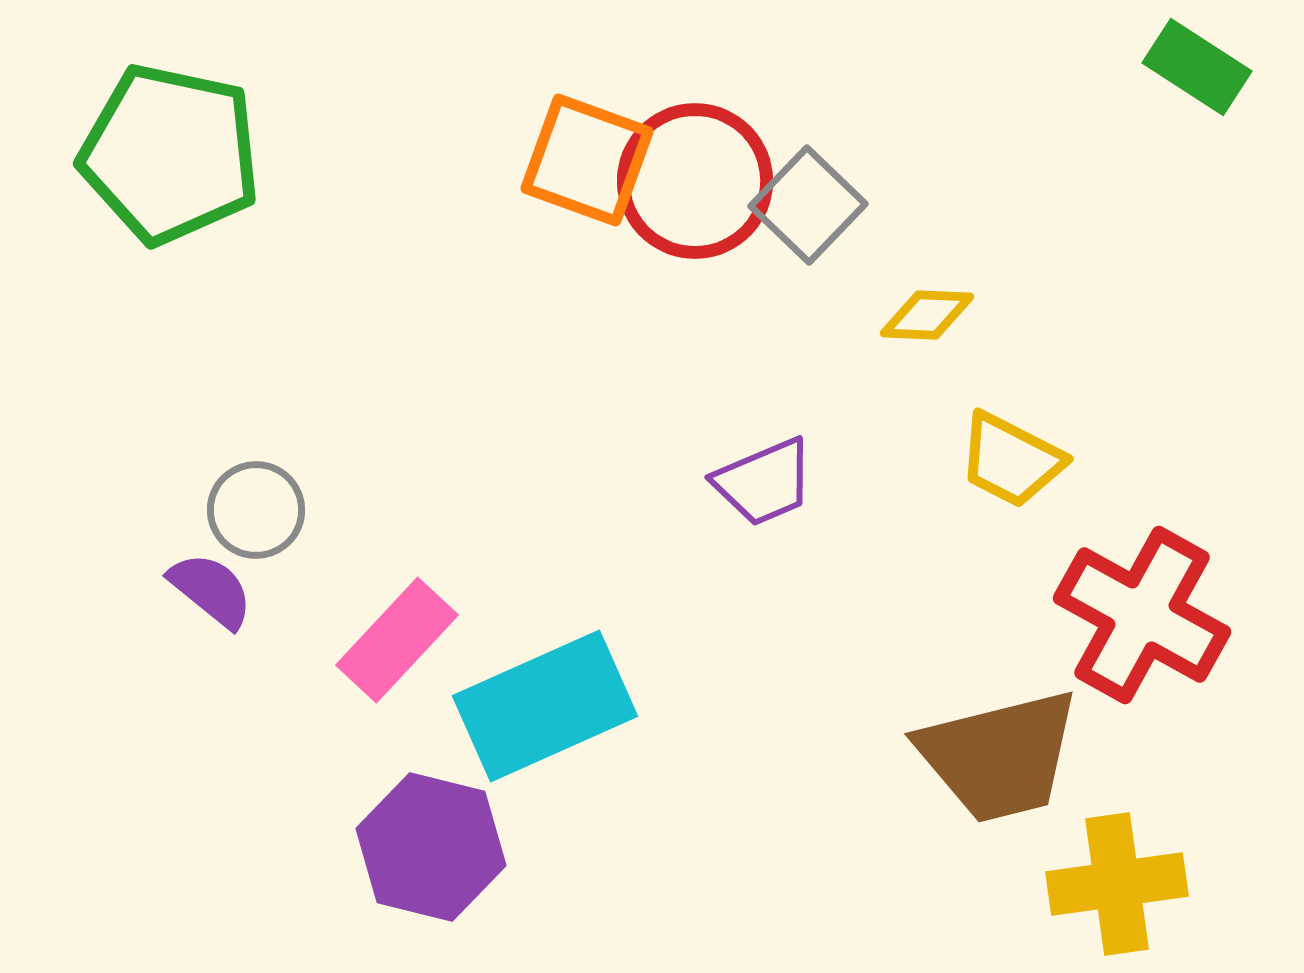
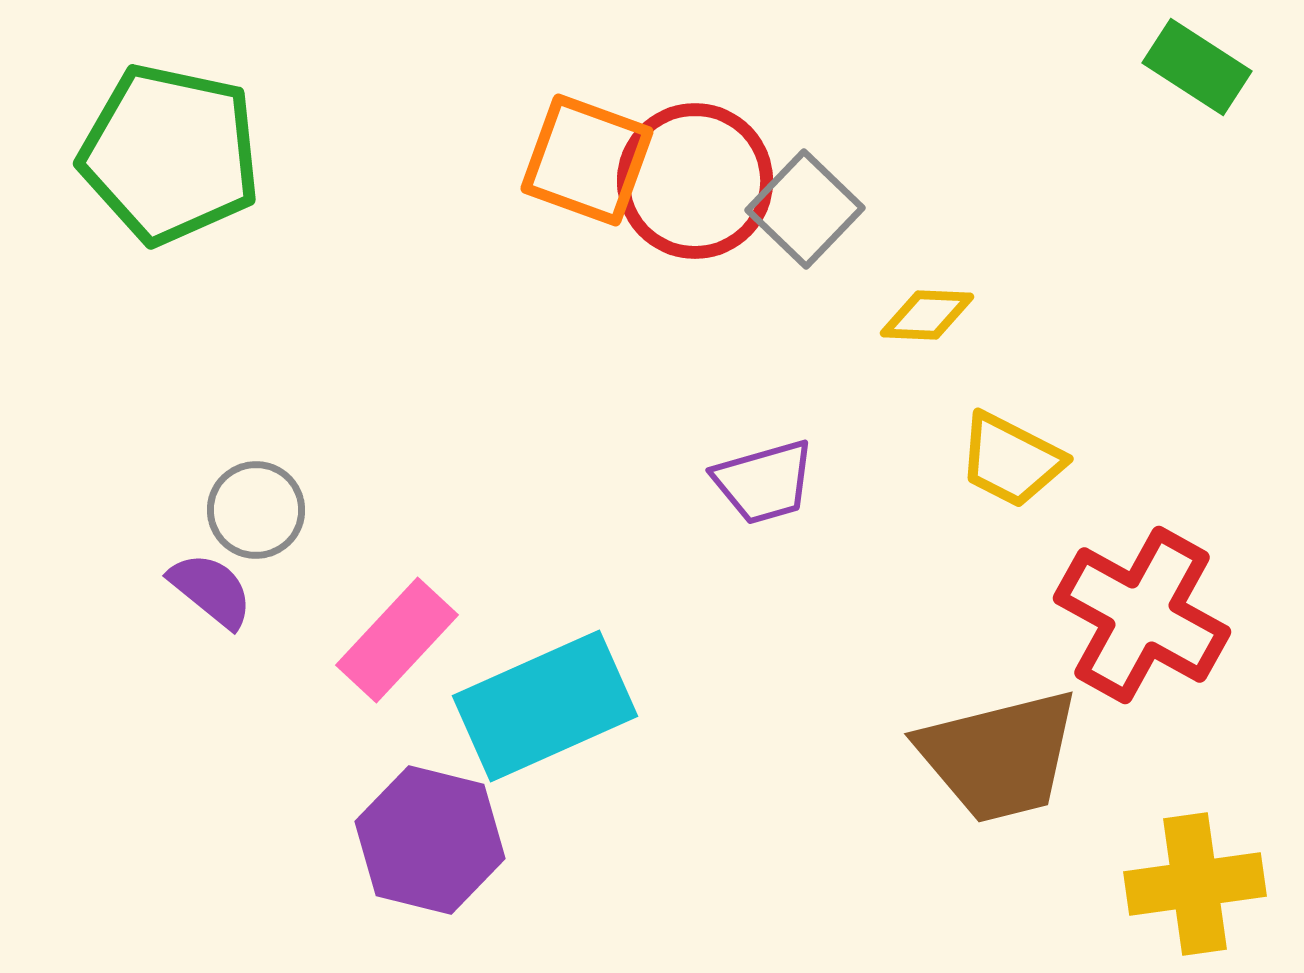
gray square: moved 3 px left, 4 px down
purple trapezoid: rotated 7 degrees clockwise
purple hexagon: moved 1 px left, 7 px up
yellow cross: moved 78 px right
